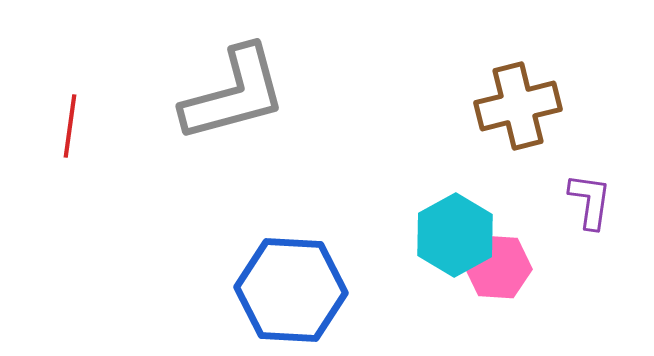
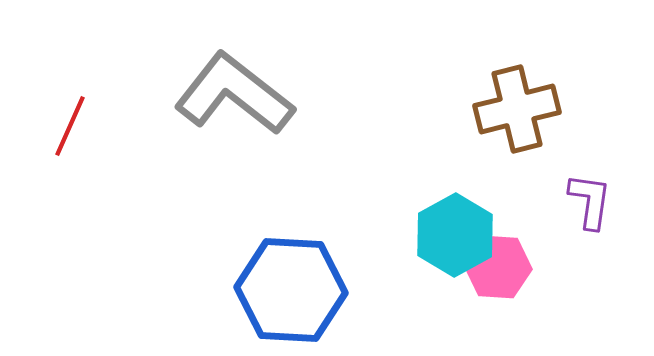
gray L-shape: rotated 127 degrees counterclockwise
brown cross: moved 1 px left, 3 px down
red line: rotated 16 degrees clockwise
